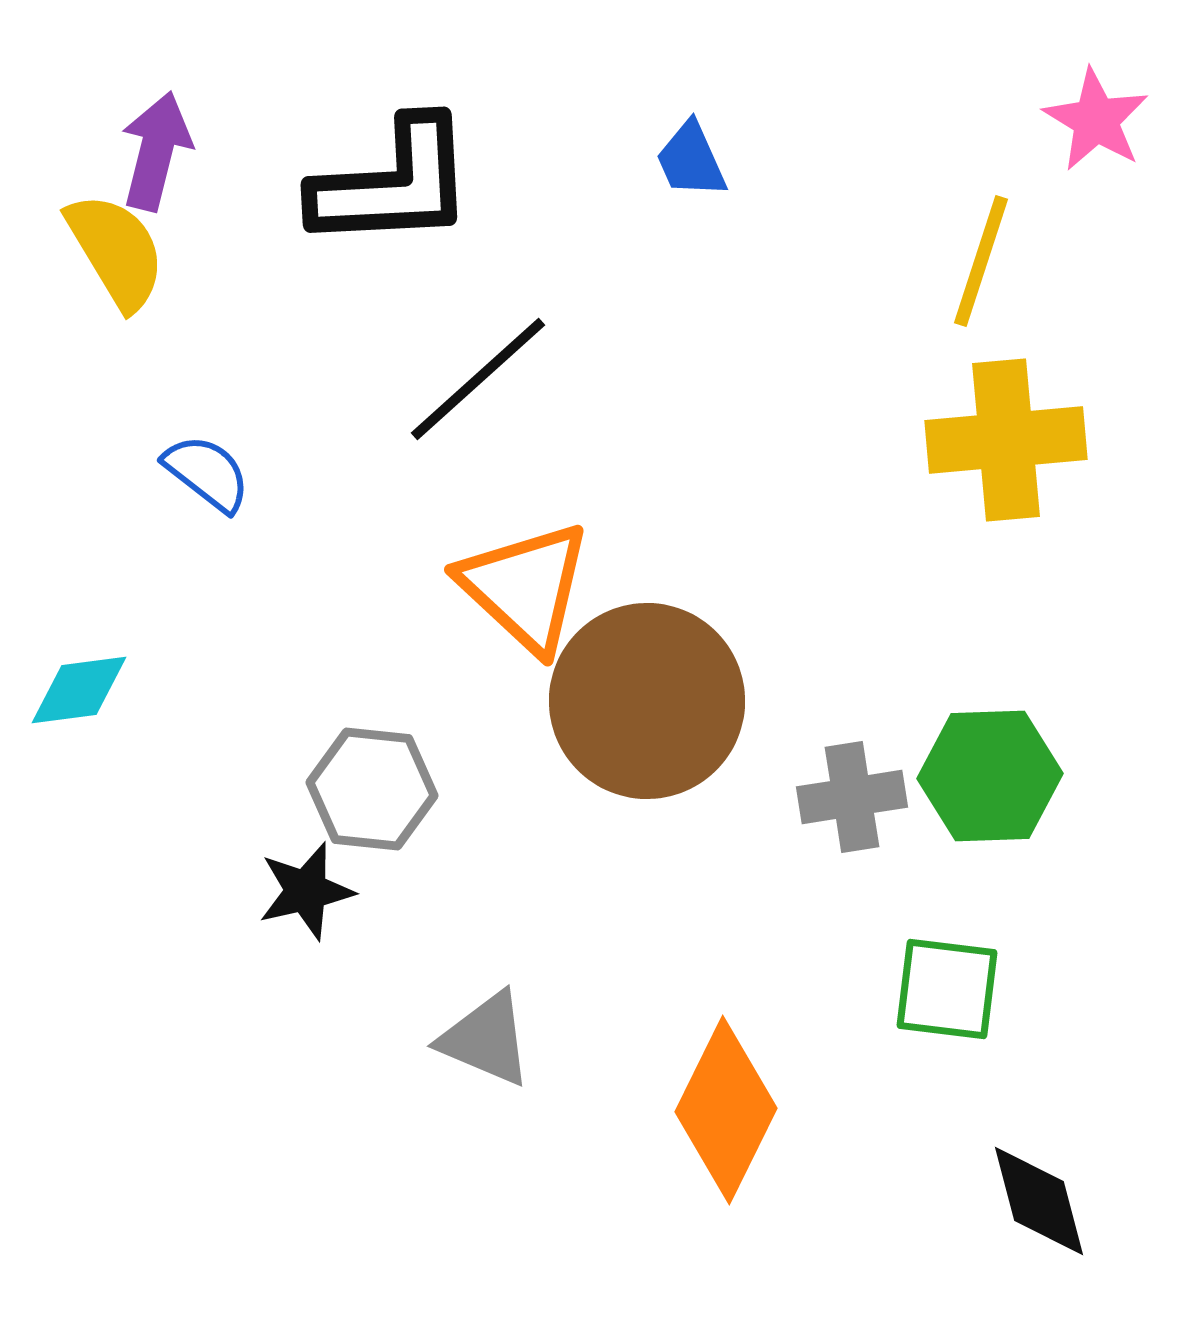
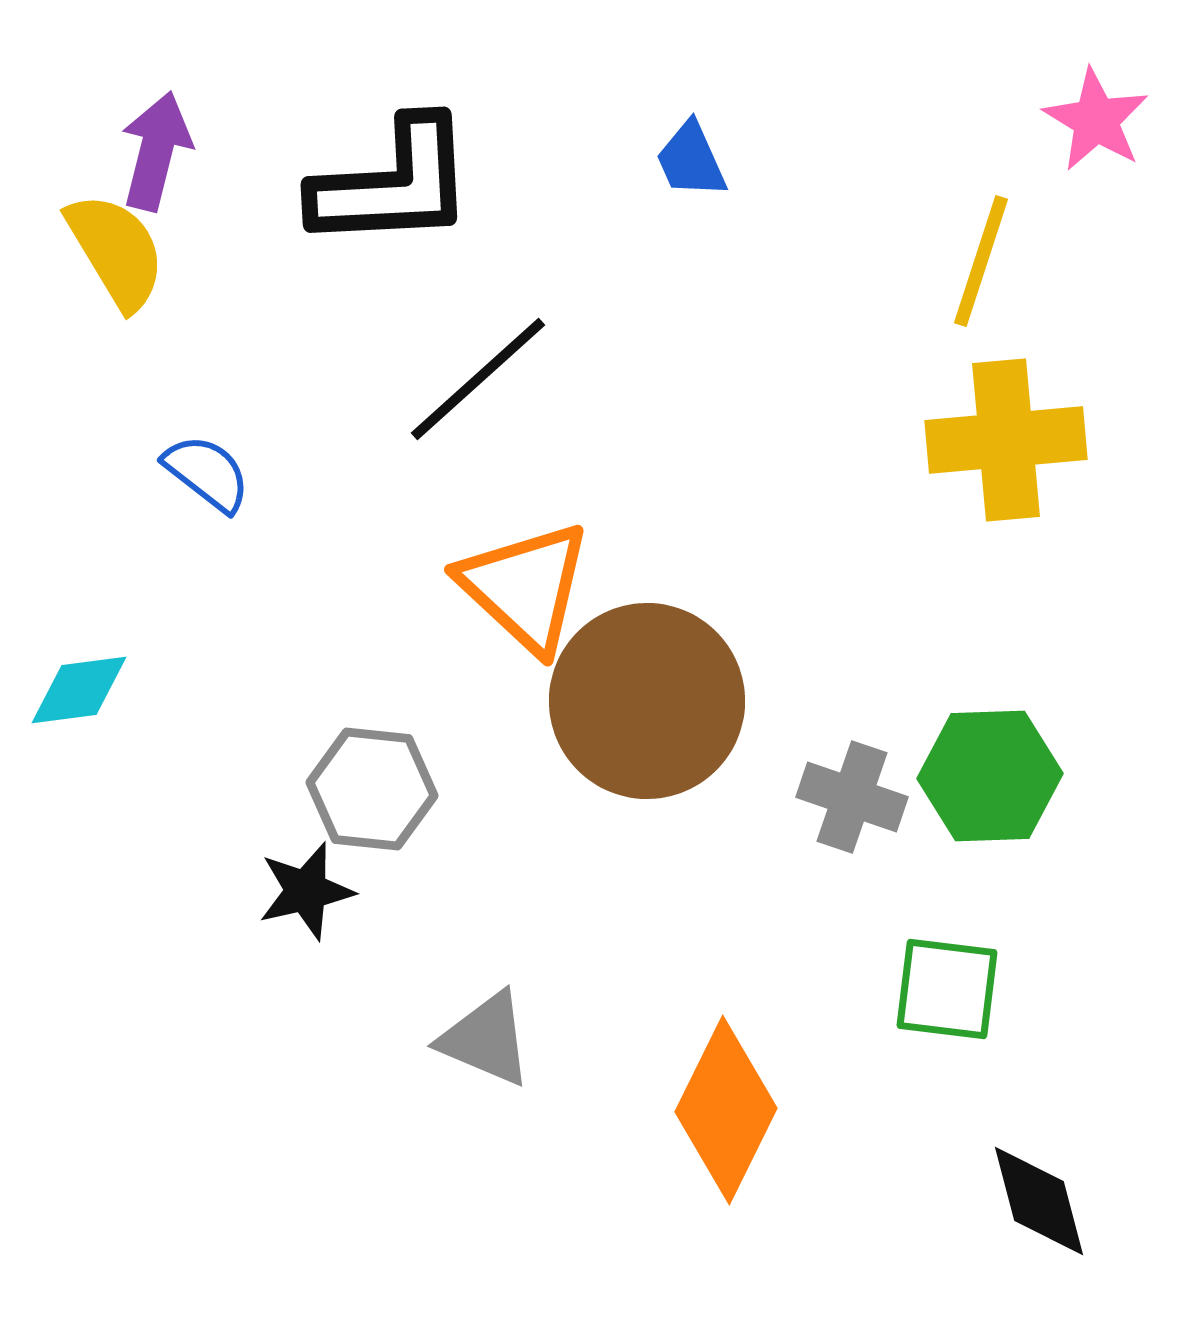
gray cross: rotated 28 degrees clockwise
